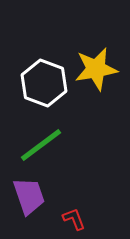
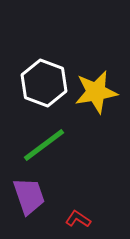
yellow star: moved 23 px down
green line: moved 3 px right
red L-shape: moved 4 px right; rotated 35 degrees counterclockwise
